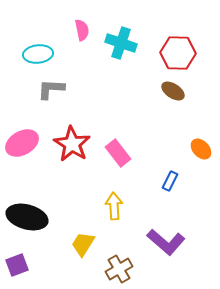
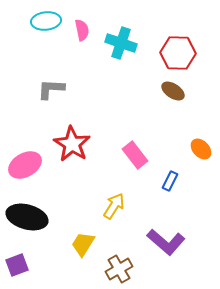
cyan ellipse: moved 8 px right, 33 px up
pink ellipse: moved 3 px right, 22 px down
pink rectangle: moved 17 px right, 2 px down
yellow arrow: rotated 36 degrees clockwise
